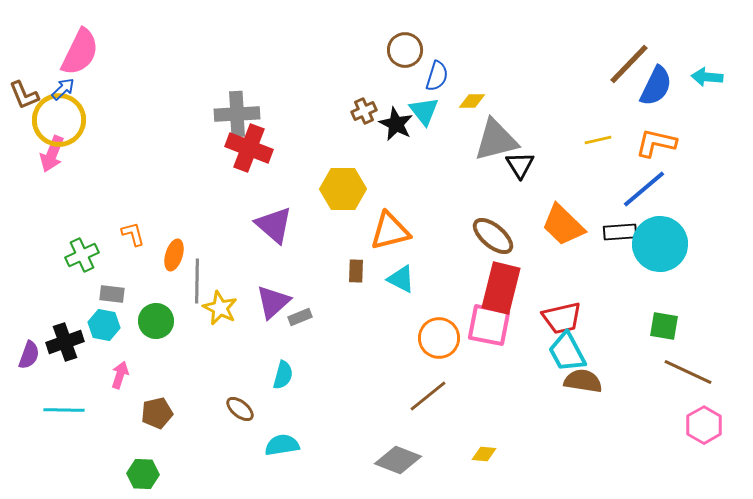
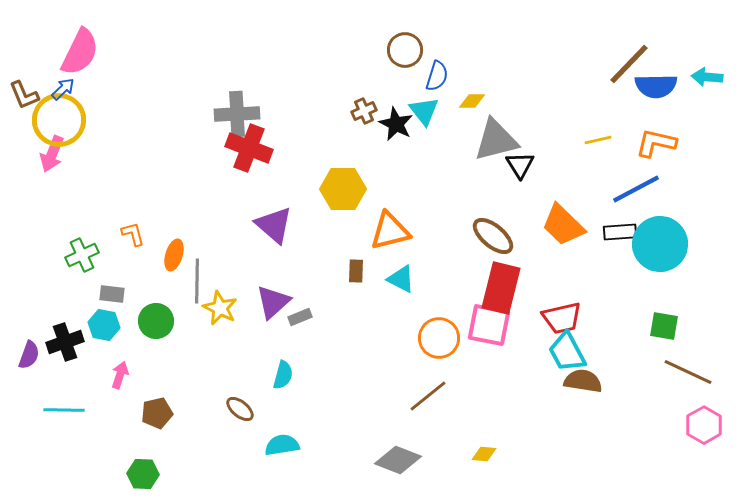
blue semicircle at (656, 86): rotated 63 degrees clockwise
blue line at (644, 189): moved 8 px left; rotated 12 degrees clockwise
